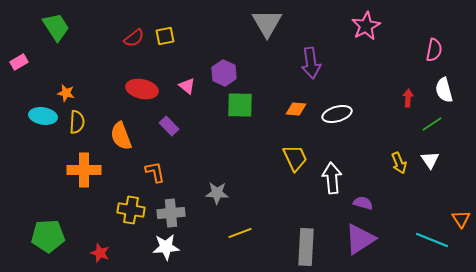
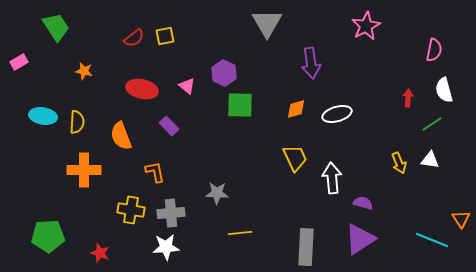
orange star: moved 18 px right, 22 px up
orange diamond: rotated 20 degrees counterclockwise
white triangle: rotated 48 degrees counterclockwise
yellow line: rotated 15 degrees clockwise
